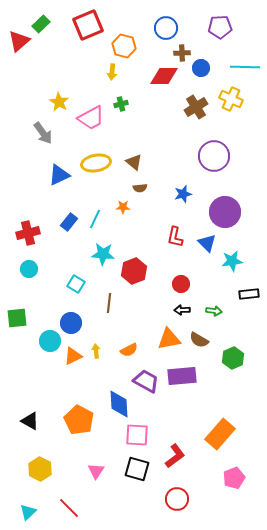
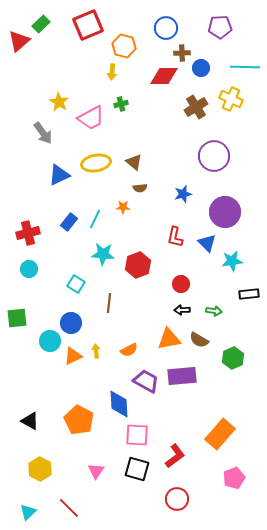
red hexagon at (134, 271): moved 4 px right, 6 px up
